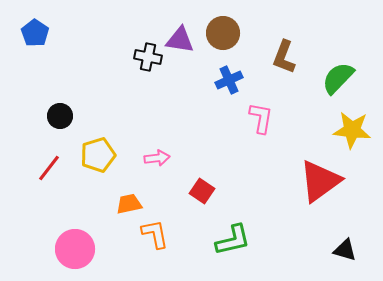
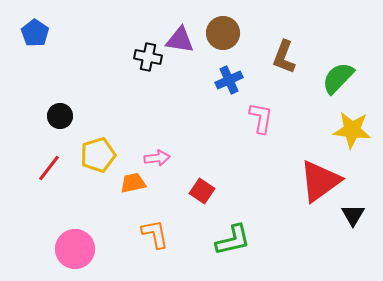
orange trapezoid: moved 4 px right, 21 px up
black triangle: moved 8 px right, 35 px up; rotated 45 degrees clockwise
